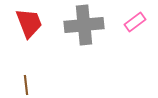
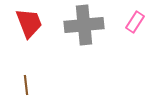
pink rectangle: rotated 20 degrees counterclockwise
